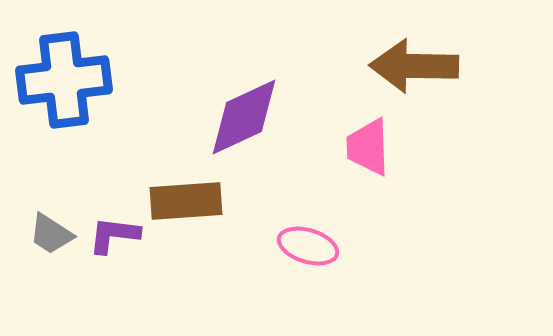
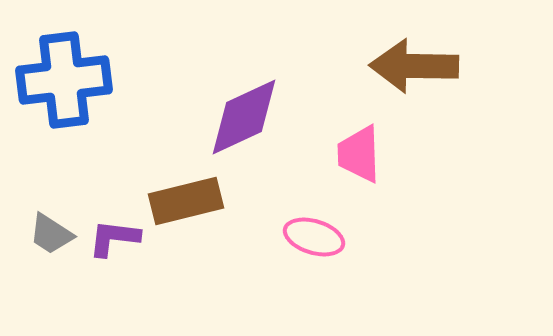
pink trapezoid: moved 9 px left, 7 px down
brown rectangle: rotated 10 degrees counterclockwise
purple L-shape: moved 3 px down
pink ellipse: moved 6 px right, 9 px up
